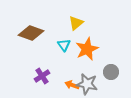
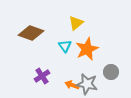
cyan triangle: moved 1 px right, 1 px down
